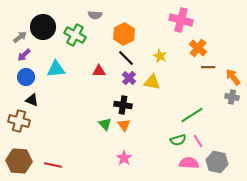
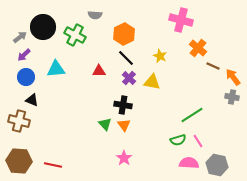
brown line: moved 5 px right, 1 px up; rotated 24 degrees clockwise
gray hexagon: moved 3 px down
